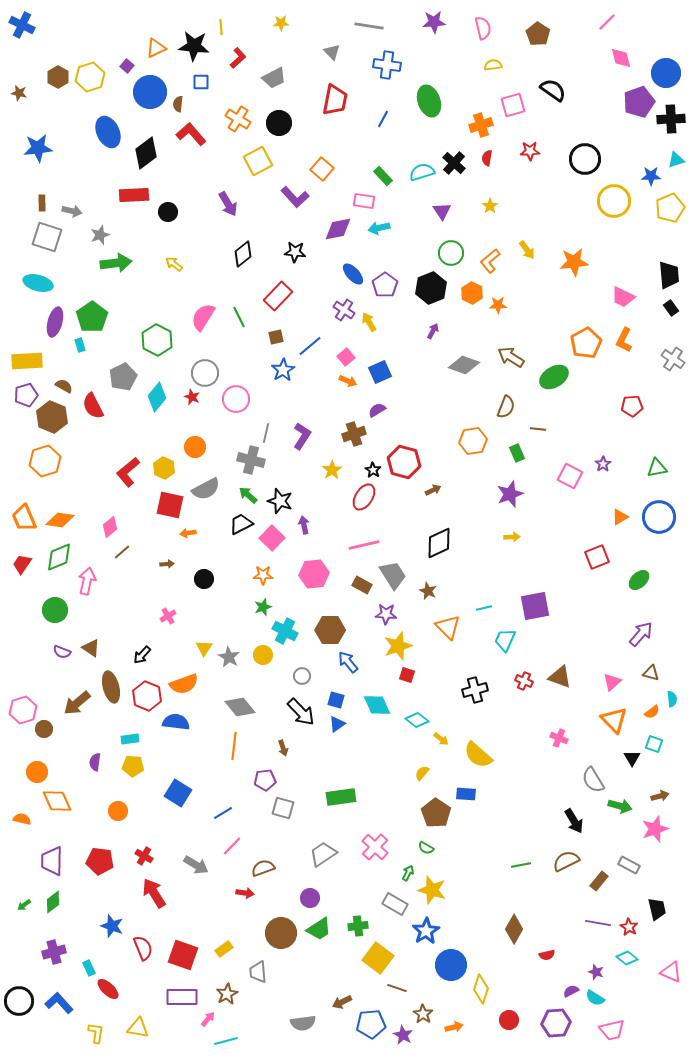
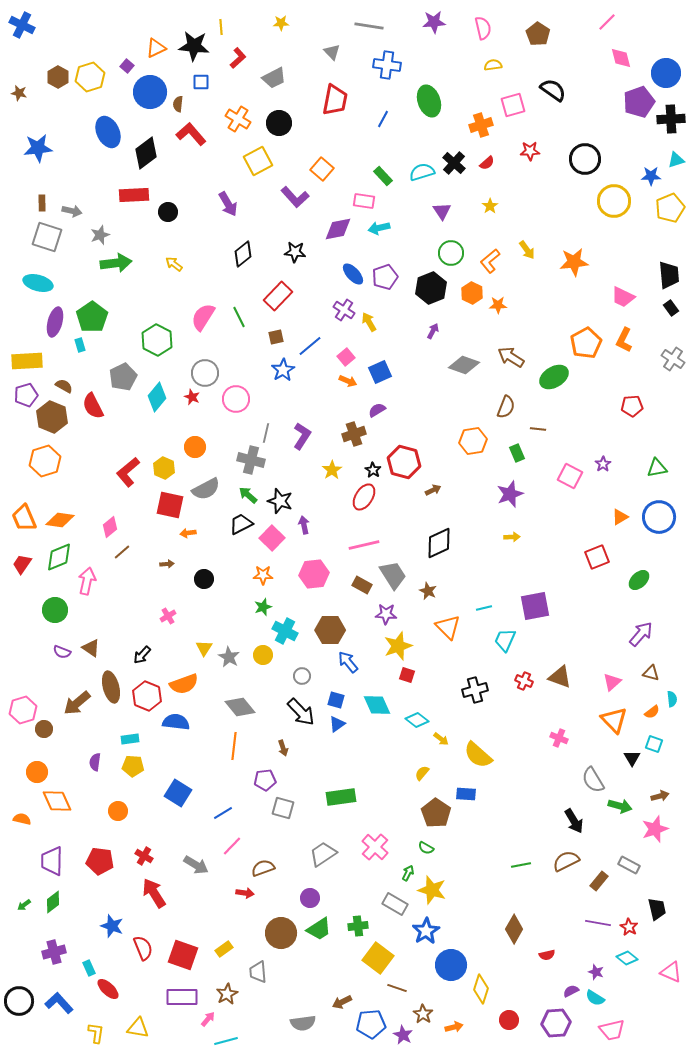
red semicircle at (487, 158): moved 5 px down; rotated 140 degrees counterclockwise
purple pentagon at (385, 285): moved 8 px up; rotated 15 degrees clockwise
